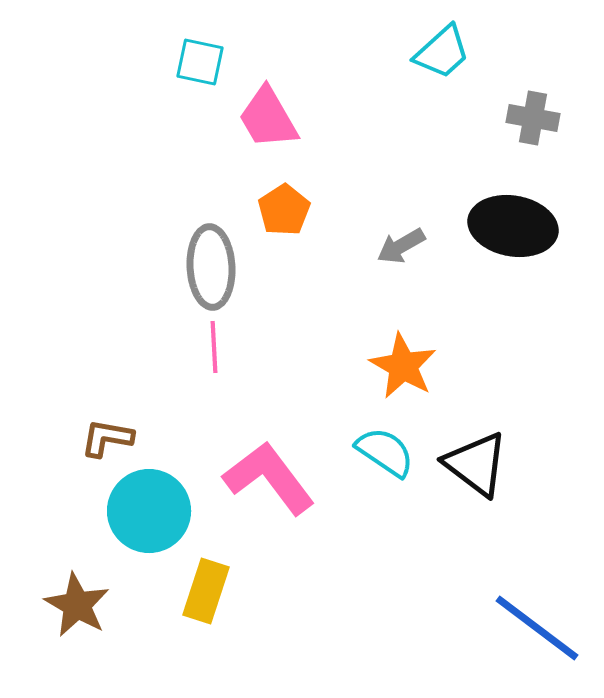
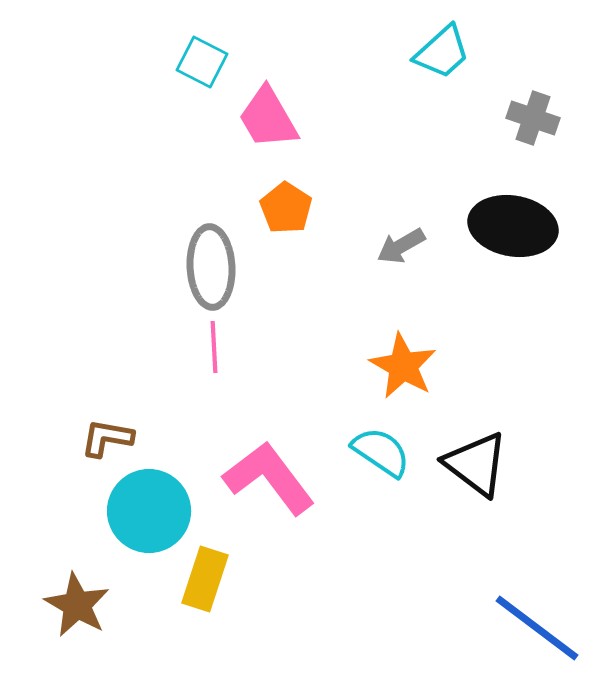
cyan square: moved 2 px right; rotated 15 degrees clockwise
gray cross: rotated 9 degrees clockwise
orange pentagon: moved 2 px right, 2 px up; rotated 6 degrees counterclockwise
cyan semicircle: moved 4 px left
yellow rectangle: moved 1 px left, 12 px up
